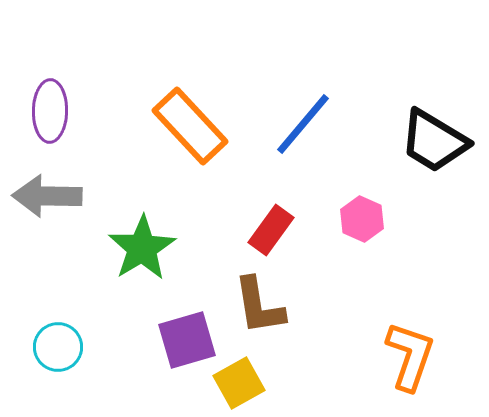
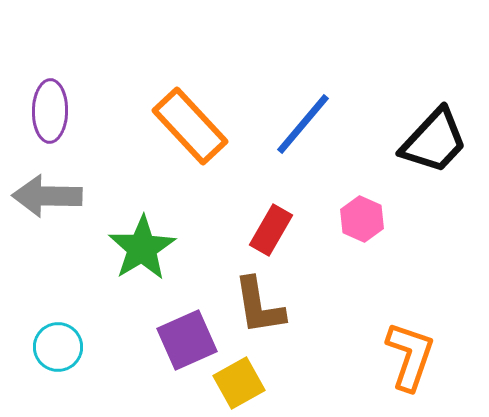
black trapezoid: rotated 78 degrees counterclockwise
red rectangle: rotated 6 degrees counterclockwise
purple square: rotated 8 degrees counterclockwise
